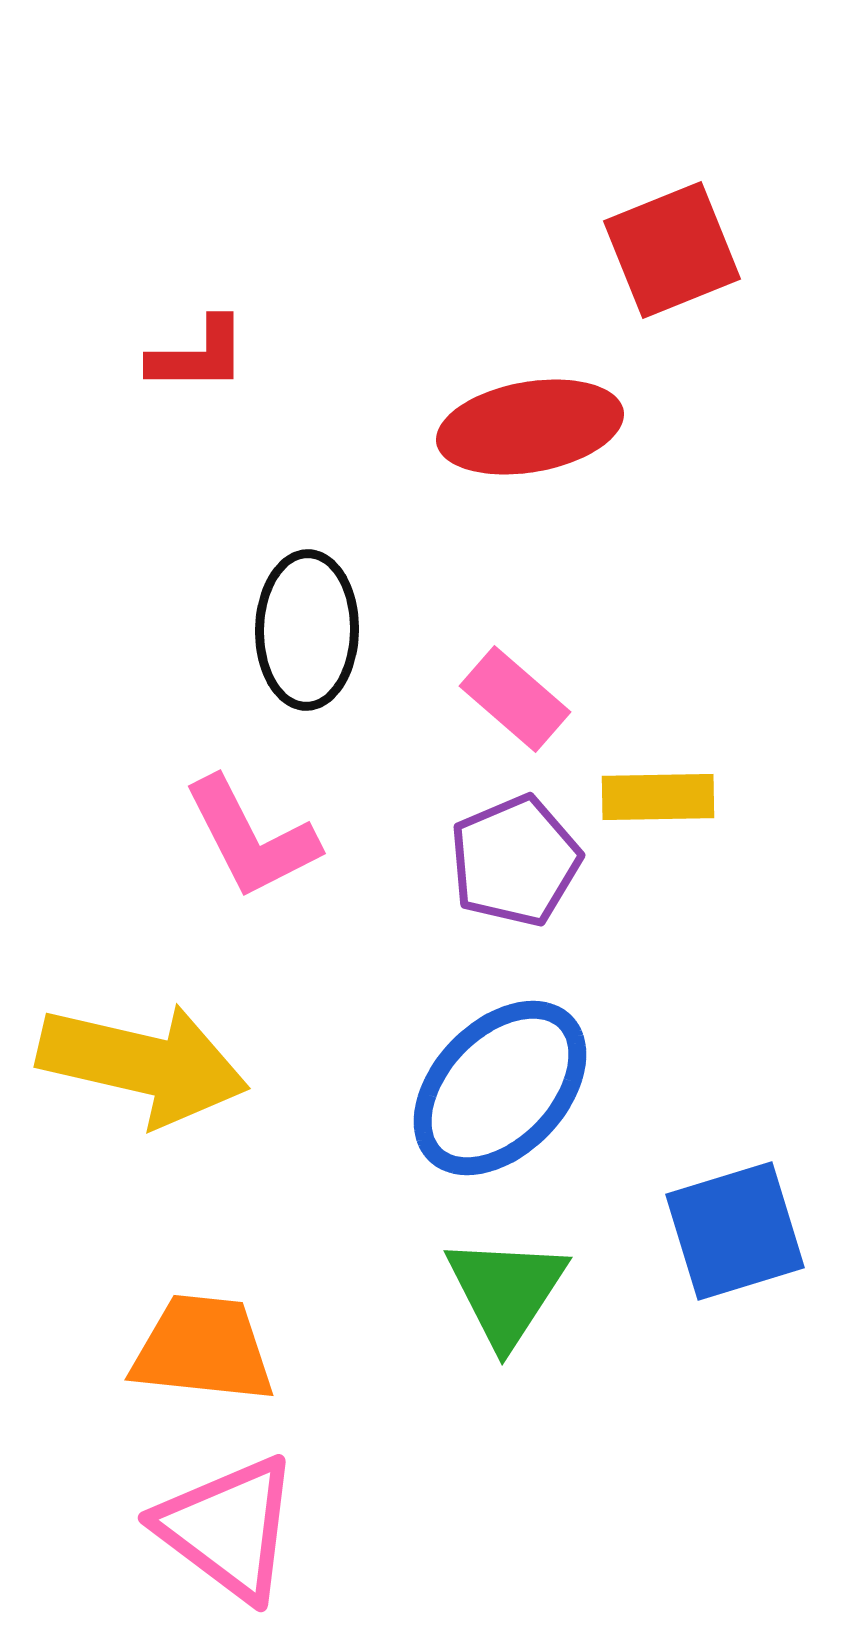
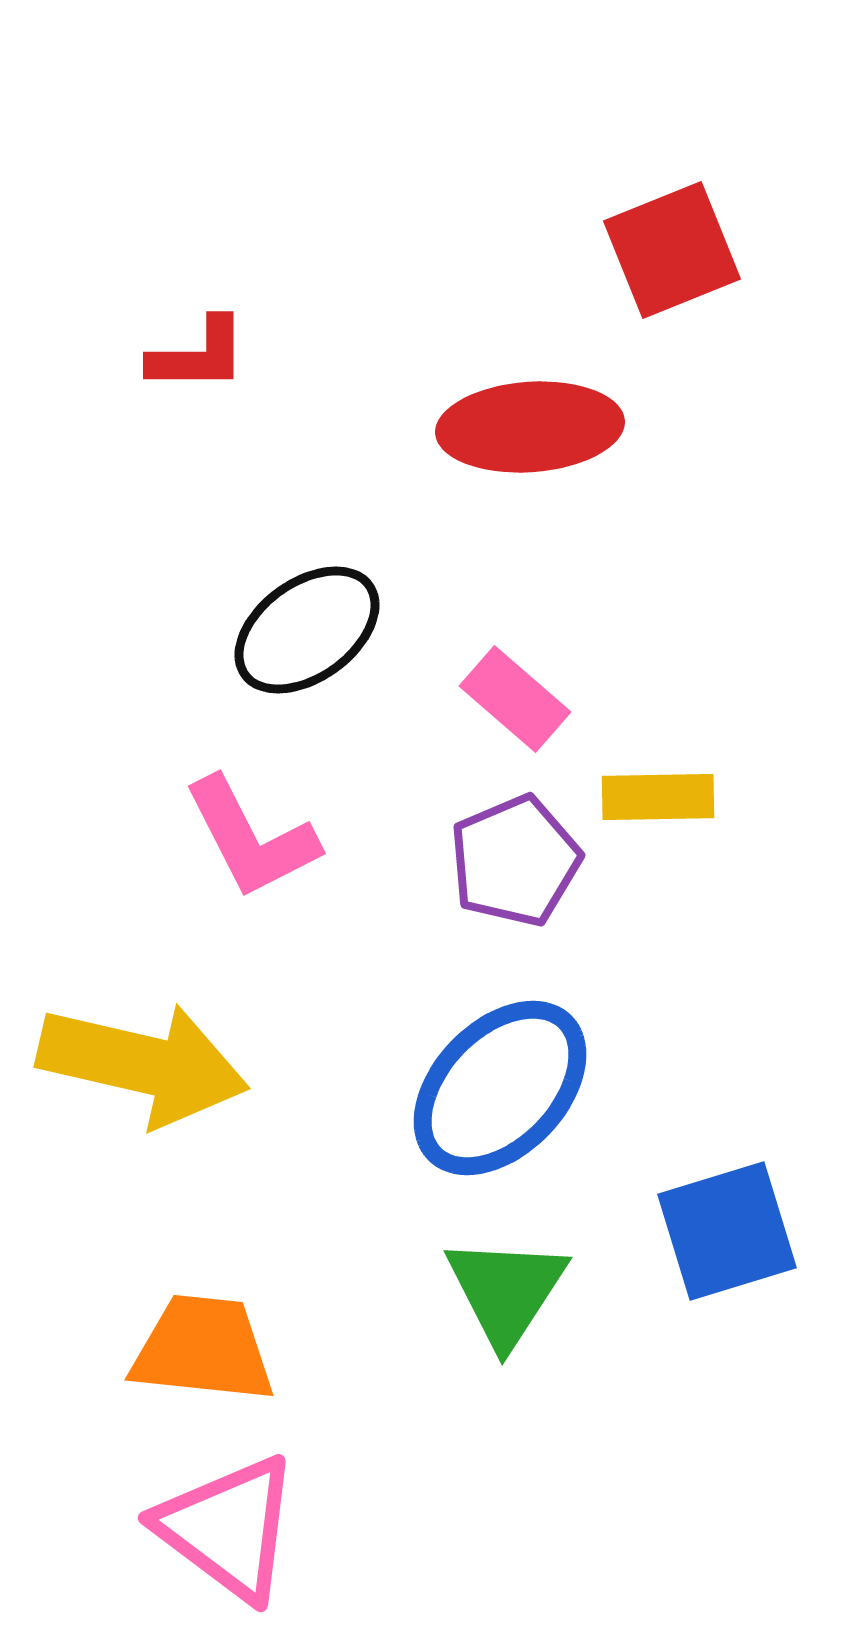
red ellipse: rotated 6 degrees clockwise
black ellipse: rotated 53 degrees clockwise
blue square: moved 8 px left
